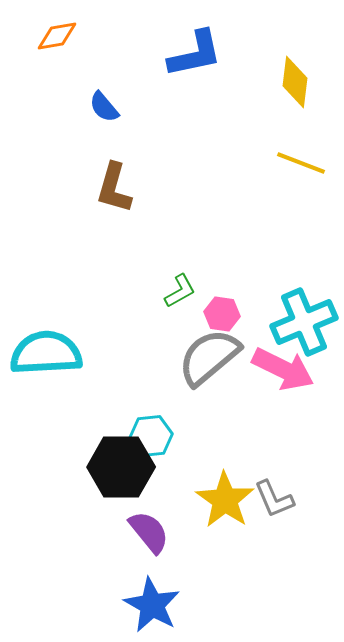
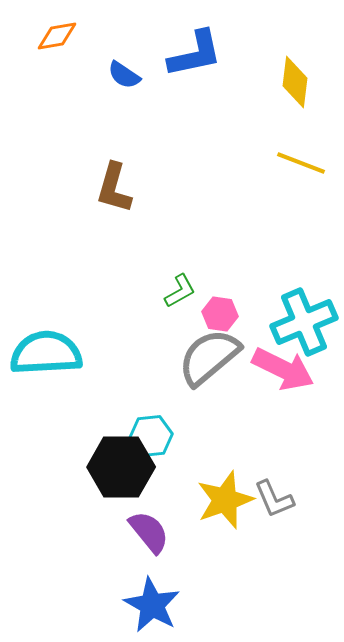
blue semicircle: moved 20 px right, 32 px up; rotated 16 degrees counterclockwise
pink hexagon: moved 2 px left
yellow star: rotated 18 degrees clockwise
